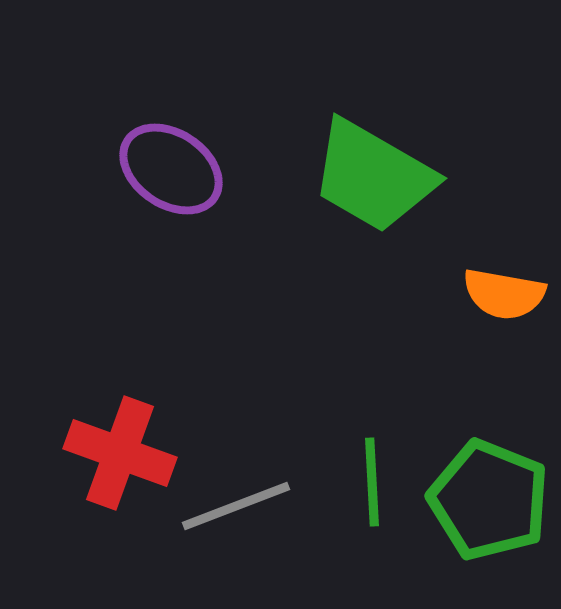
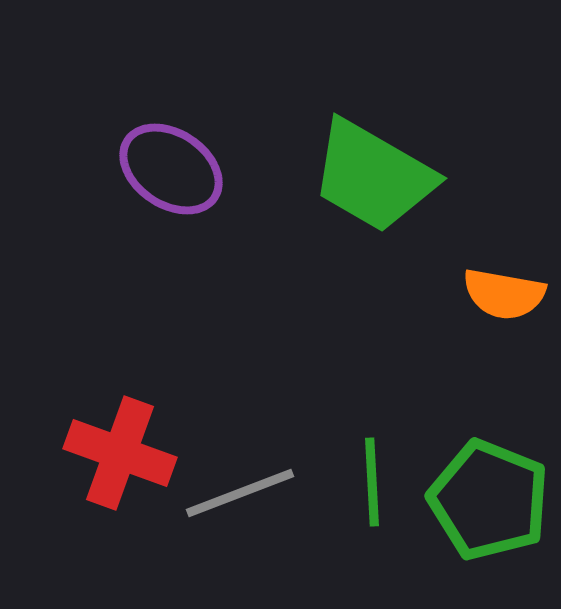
gray line: moved 4 px right, 13 px up
